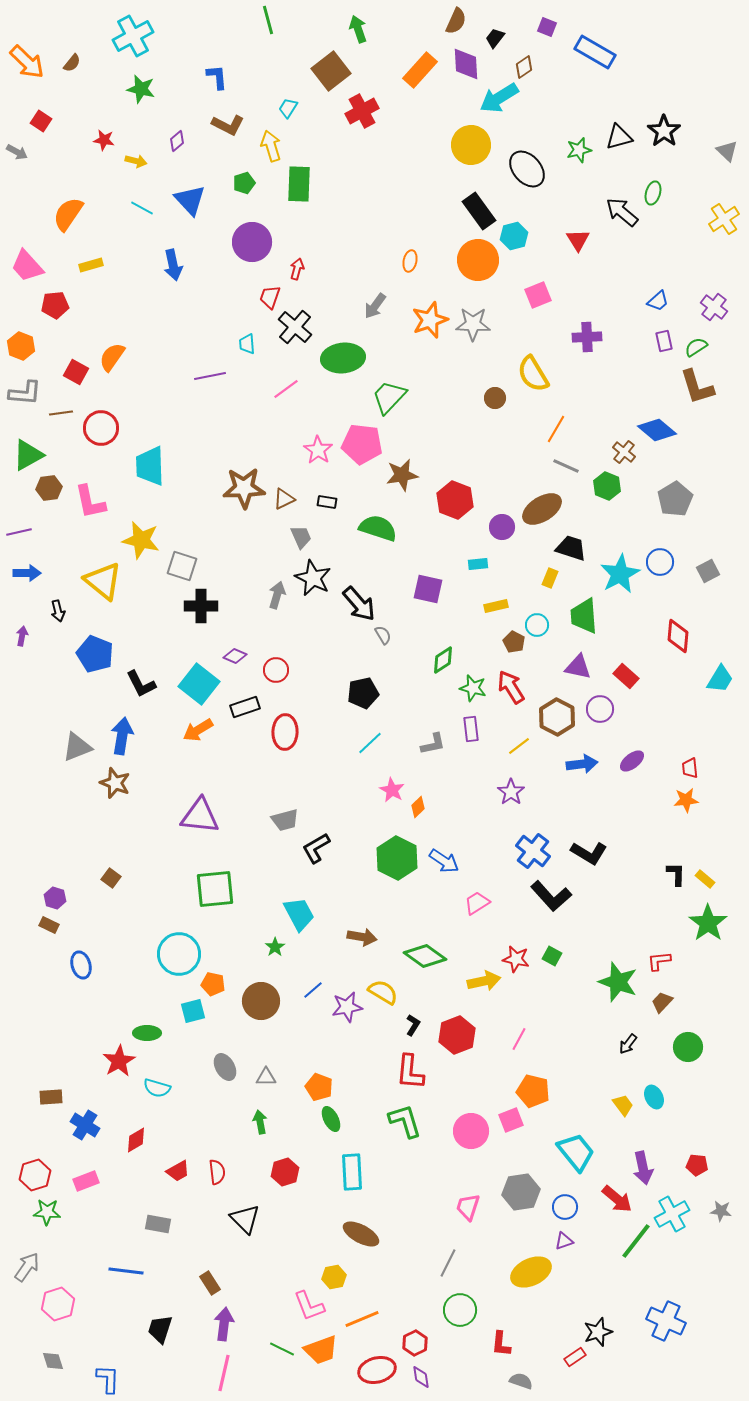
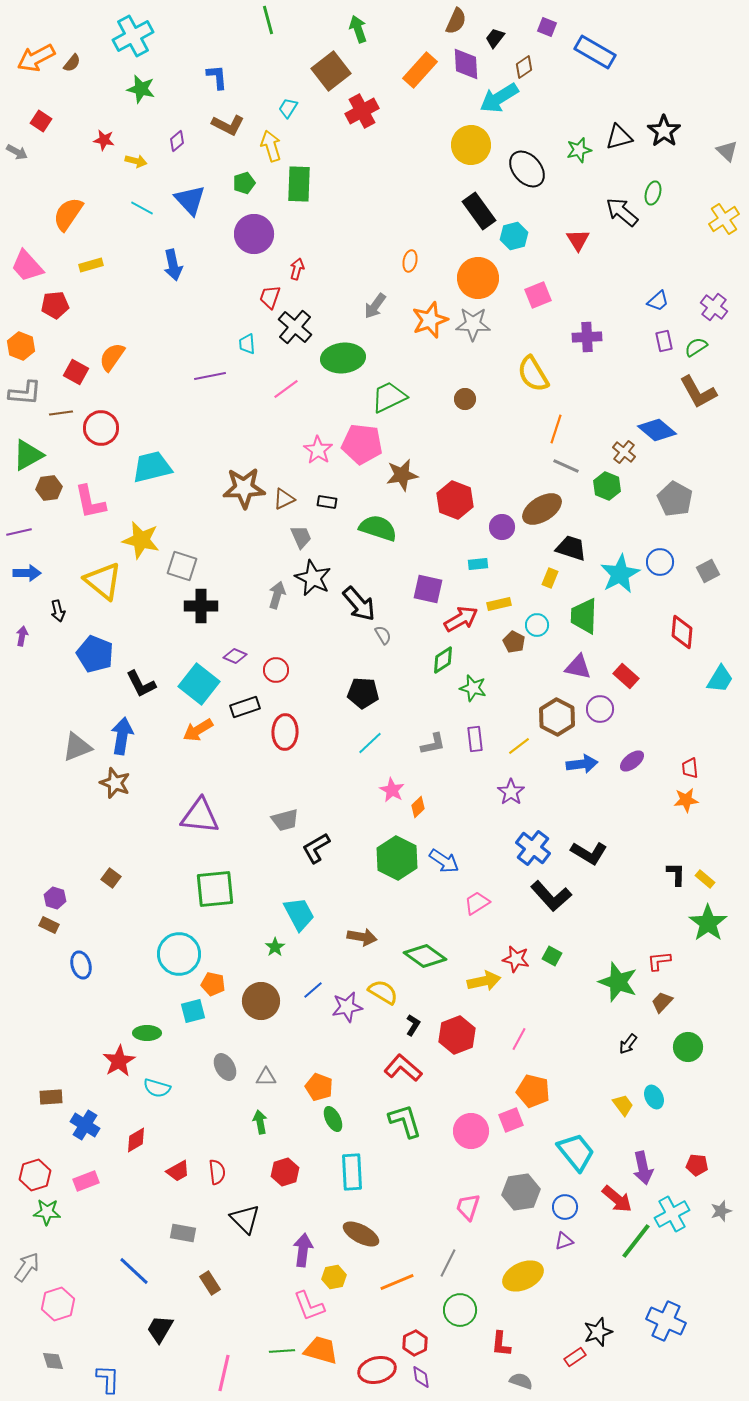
orange arrow at (27, 62): moved 9 px right, 4 px up; rotated 108 degrees clockwise
purple circle at (252, 242): moved 2 px right, 8 px up
orange circle at (478, 260): moved 18 px down
brown L-shape at (697, 387): moved 1 px right, 5 px down; rotated 12 degrees counterclockwise
green trapezoid at (389, 397): rotated 21 degrees clockwise
brown circle at (495, 398): moved 30 px left, 1 px down
orange line at (556, 429): rotated 12 degrees counterclockwise
cyan trapezoid at (150, 466): moved 2 px right, 1 px down; rotated 78 degrees clockwise
gray pentagon at (675, 499): rotated 12 degrees counterclockwise
yellow rectangle at (496, 606): moved 3 px right, 2 px up
green trapezoid at (584, 616): rotated 6 degrees clockwise
red diamond at (678, 636): moved 4 px right, 4 px up
red arrow at (511, 687): moved 50 px left, 68 px up; rotated 92 degrees clockwise
black pentagon at (363, 693): rotated 16 degrees clockwise
purple rectangle at (471, 729): moved 4 px right, 10 px down
blue cross at (533, 851): moved 3 px up
red L-shape at (410, 1072): moved 7 px left, 4 px up; rotated 126 degrees clockwise
green ellipse at (331, 1119): moved 2 px right
gray star at (721, 1211): rotated 25 degrees counterclockwise
gray rectangle at (158, 1224): moved 25 px right, 9 px down
blue line at (126, 1271): moved 8 px right; rotated 36 degrees clockwise
yellow ellipse at (531, 1272): moved 8 px left, 4 px down
orange line at (362, 1319): moved 35 px right, 37 px up
purple arrow at (224, 1324): moved 79 px right, 74 px up
black trapezoid at (160, 1329): rotated 12 degrees clockwise
green line at (282, 1349): moved 2 px down; rotated 30 degrees counterclockwise
orange trapezoid at (321, 1350): rotated 144 degrees counterclockwise
